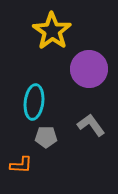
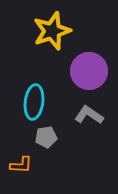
yellow star: rotated 18 degrees clockwise
purple circle: moved 2 px down
gray L-shape: moved 2 px left, 10 px up; rotated 20 degrees counterclockwise
gray pentagon: rotated 10 degrees counterclockwise
